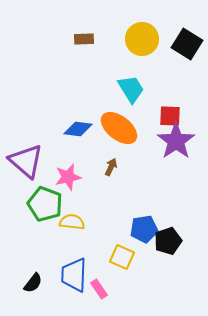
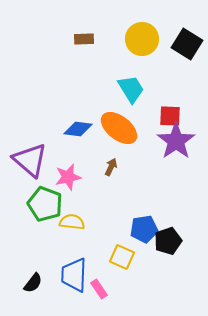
purple triangle: moved 4 px right, 1 px up
